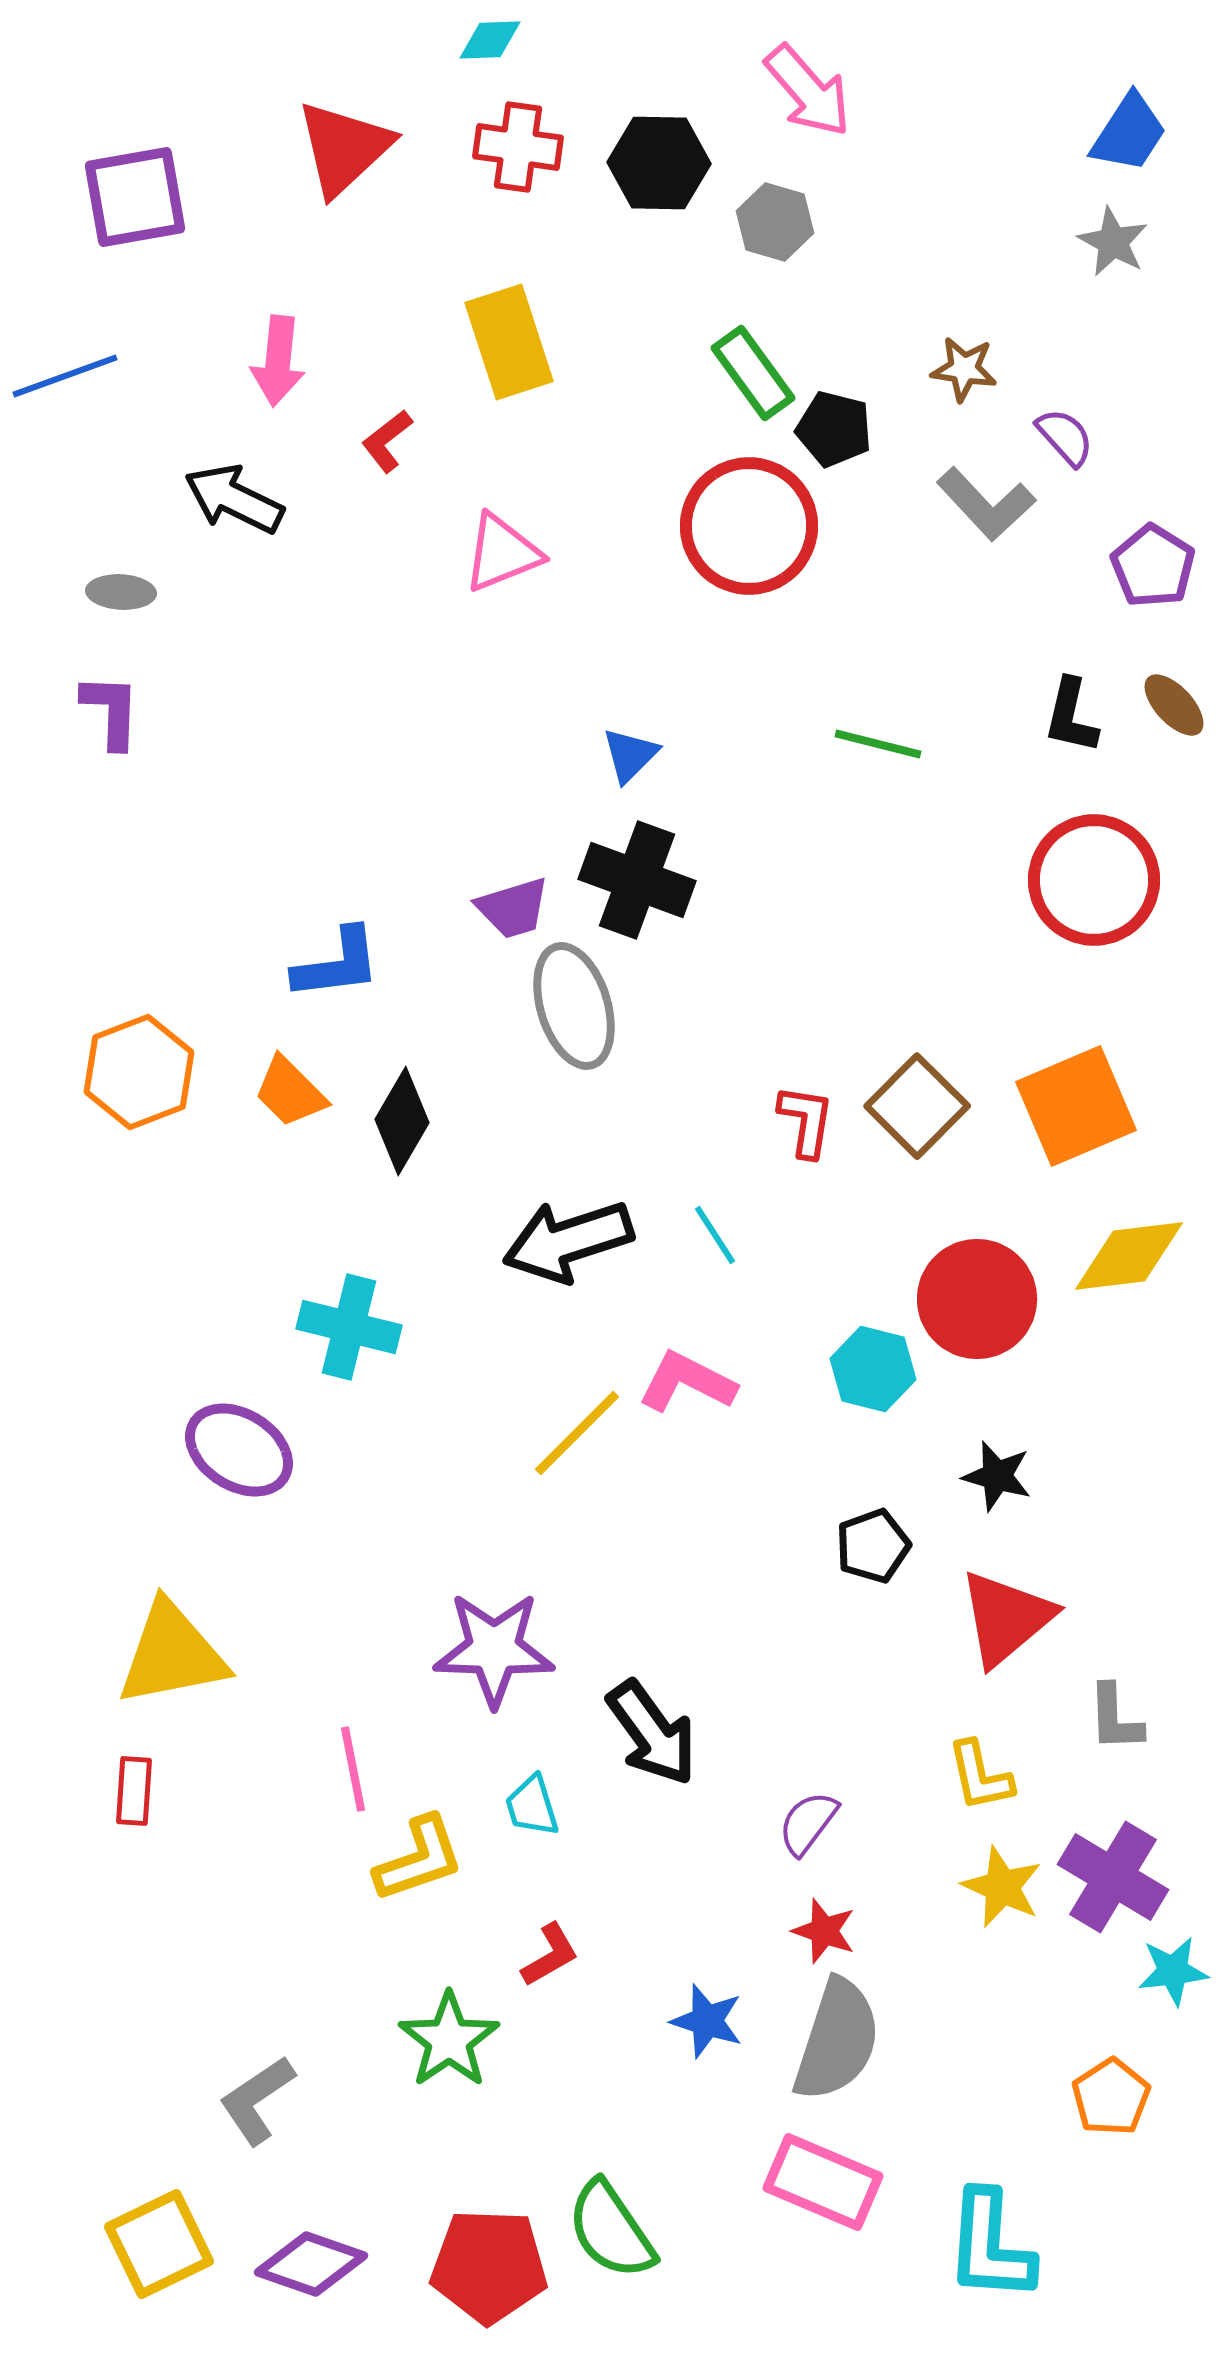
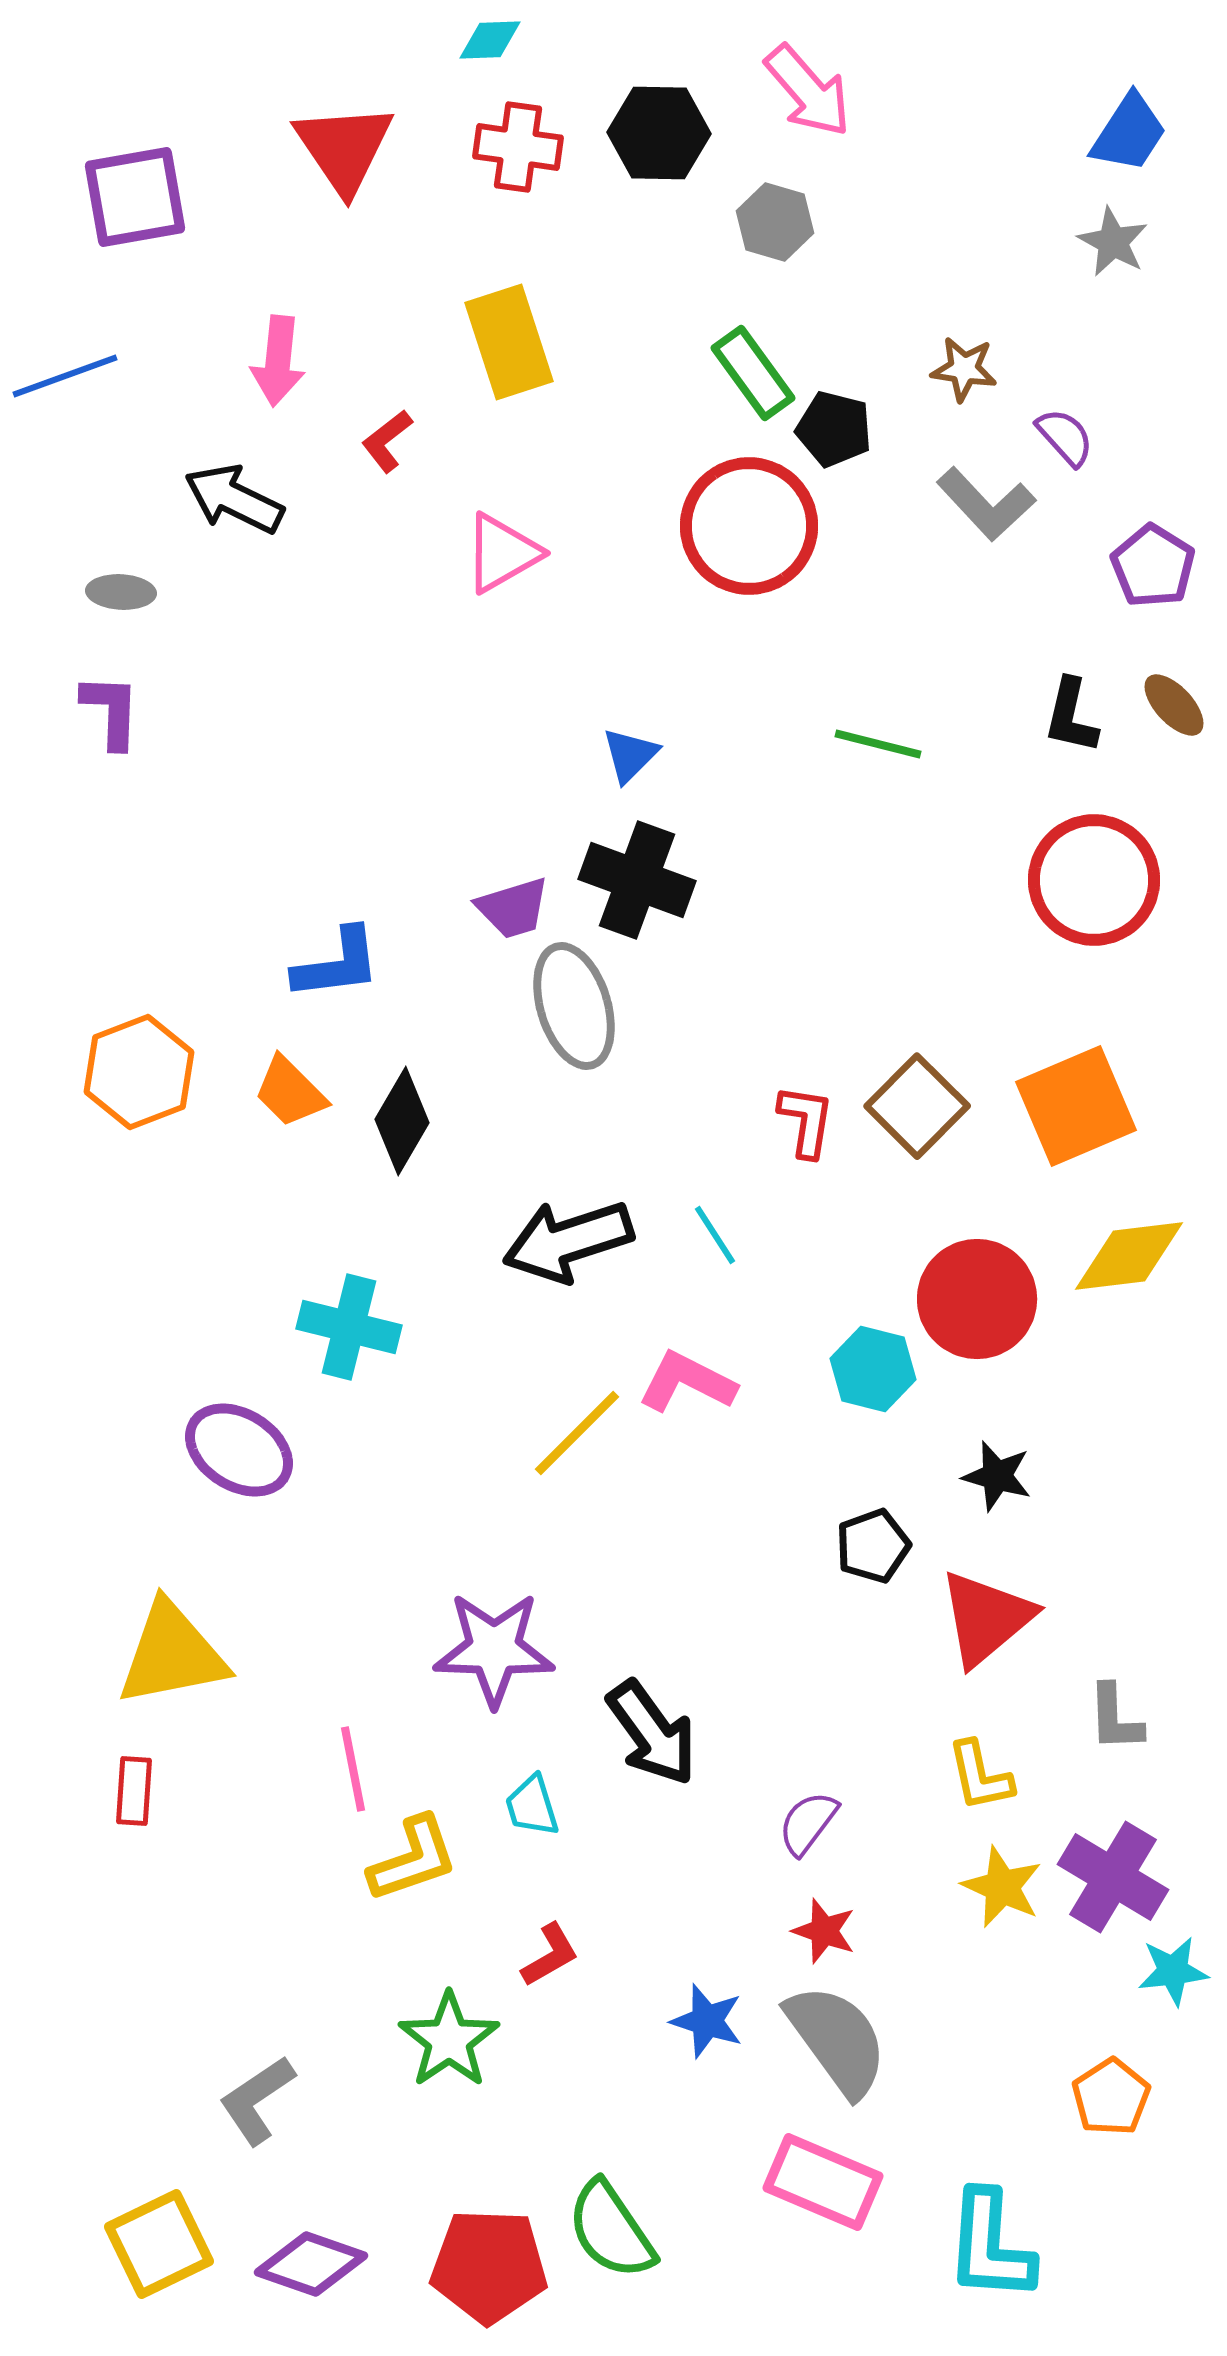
red triangle at (344, 148): rotated 21 degrees counterclockwise
black hexagon at (659, 163): moved 30 px up
pink triangle at (502, 553): rotated 8 degrees counterclockwise
red triangle at (1006, 1618): moved 20 px left
yellow L-shape at (419, 1859): moved 6 px left
gray semicircle at (837, 2040): rotated 54 degrees counterclockwise
